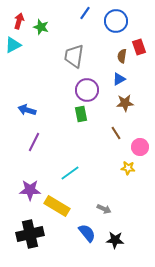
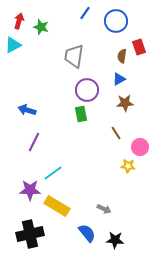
yellow star: moved 2 px up
cyan line: moved 17 px left
